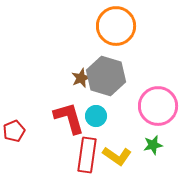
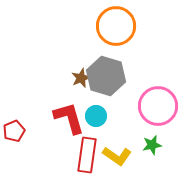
green star: moved 1 px left
